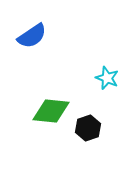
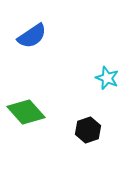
green diamond: moved 25 px left, 1 px down; rotated 42 degrees clockwise
black hexagon: moved 2 px down
